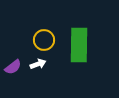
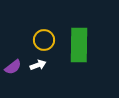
white arrow: moved 1 px down
